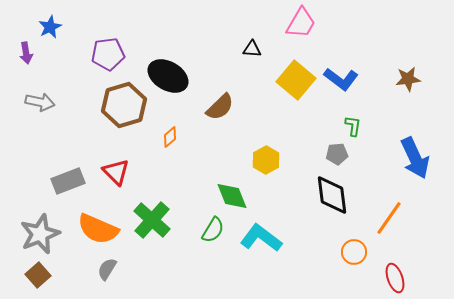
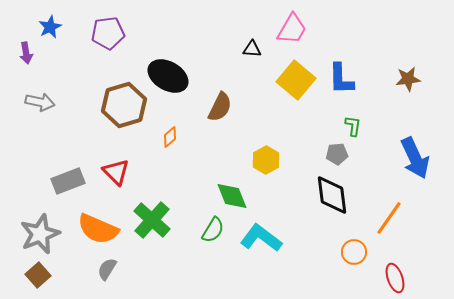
pink trapezoid: moved 9 px left, 6 px down
purple pentagon: moved 21 px up
blue L-shape: rotated 52 degrees clockwise
brown semicircle: rotated 20 degrees counterclockwise
